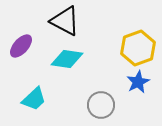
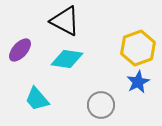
purple ellipse: moved 1 px left, 4 px down
cyan trapezoid: moved 3 px right; rotated 92 degrees clockwise
